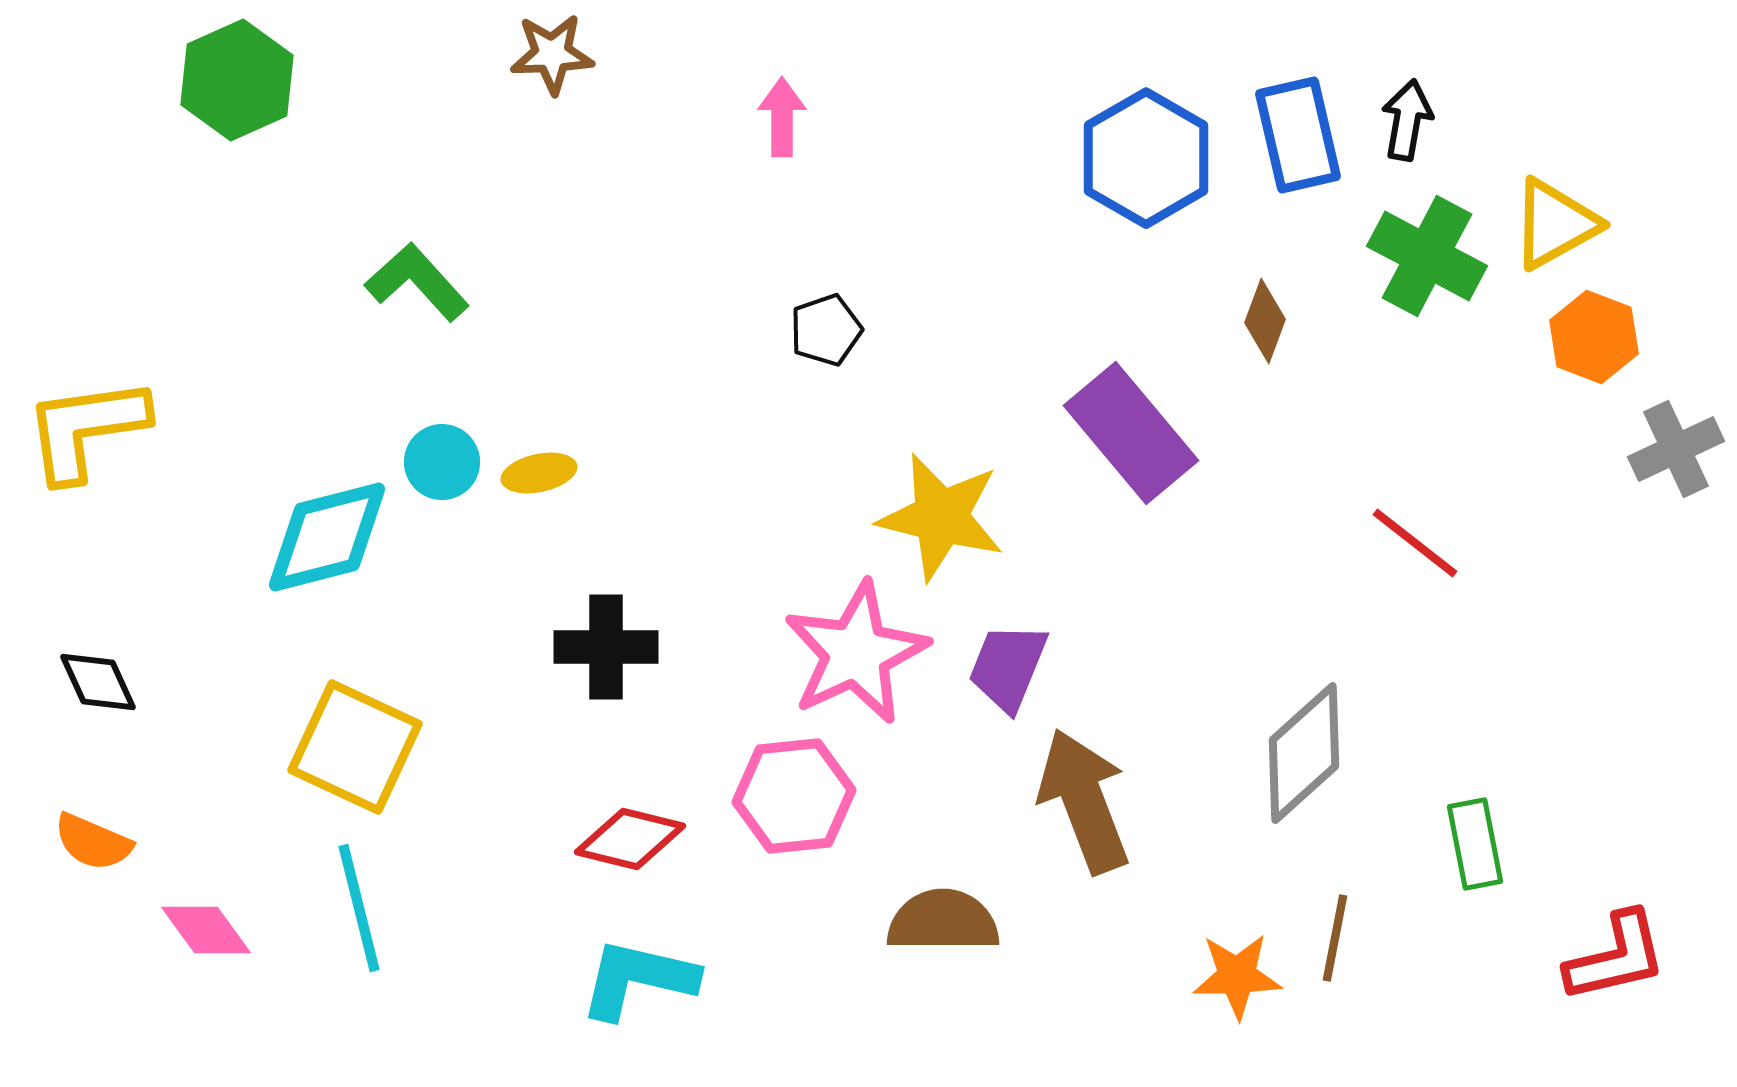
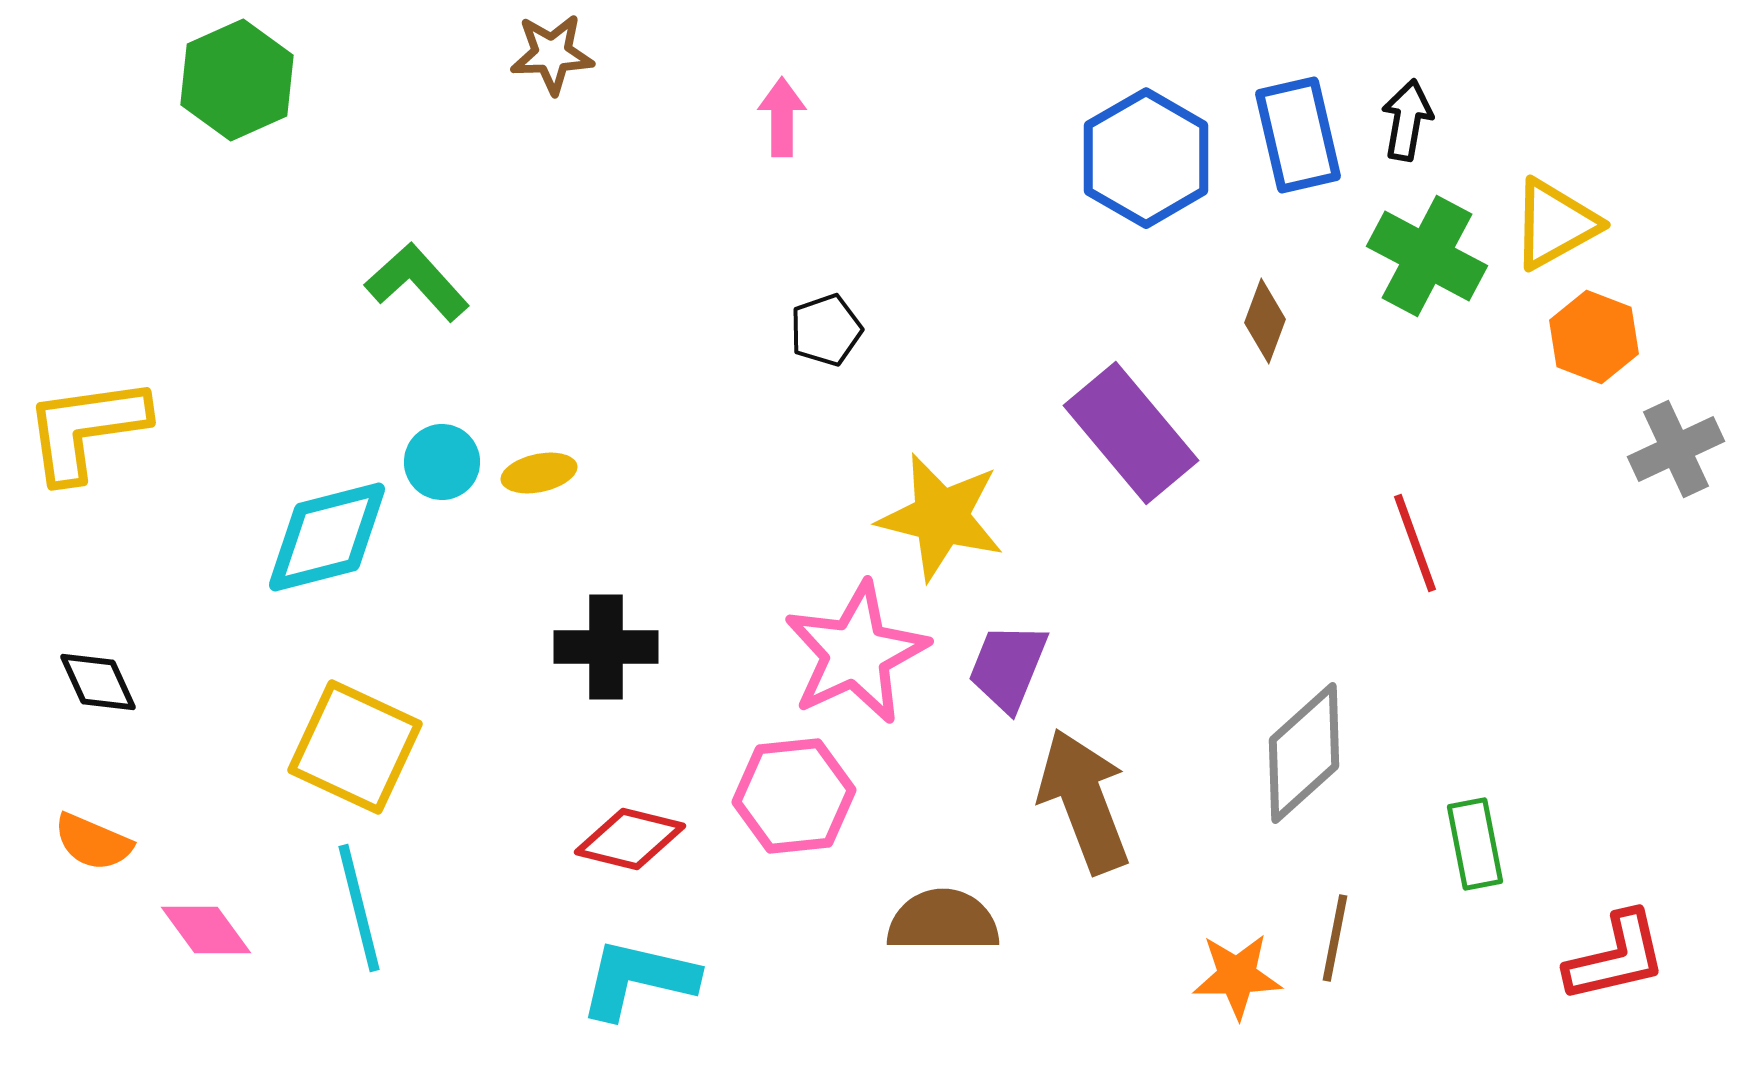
red line: rotated 32 degrees clockwise
